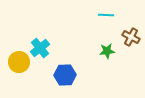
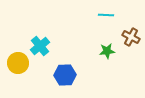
cyan cross: moved 2 px up
yellow circle: moved 1 px left, 1 px down
